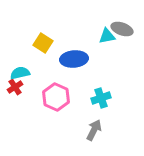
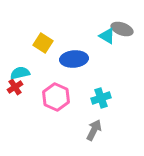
cyan triangle: rotated 42 degrees clockwise
